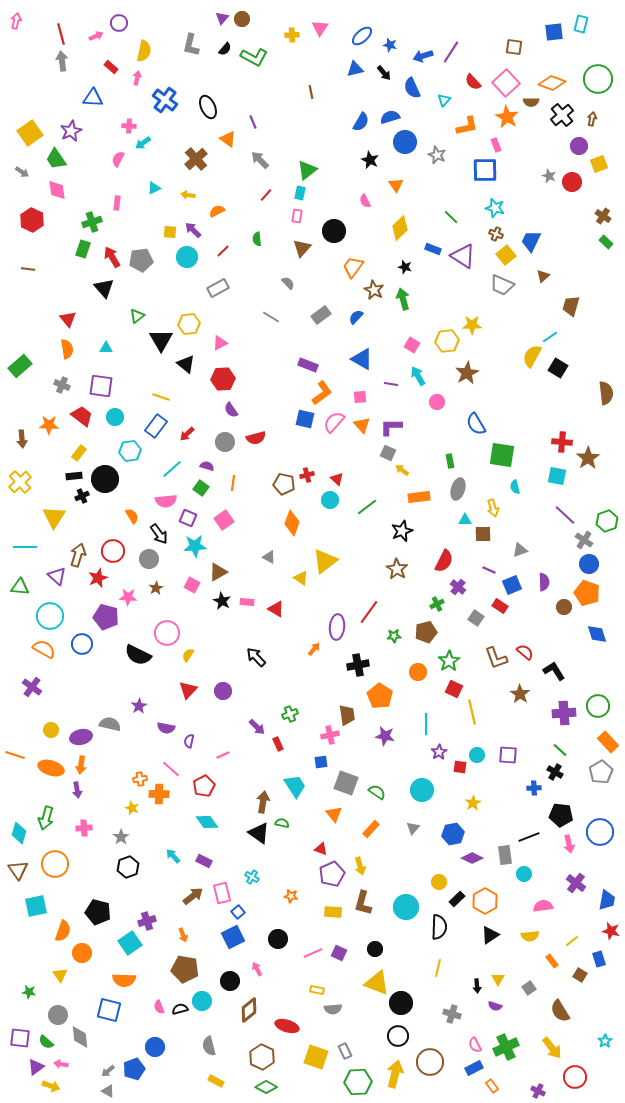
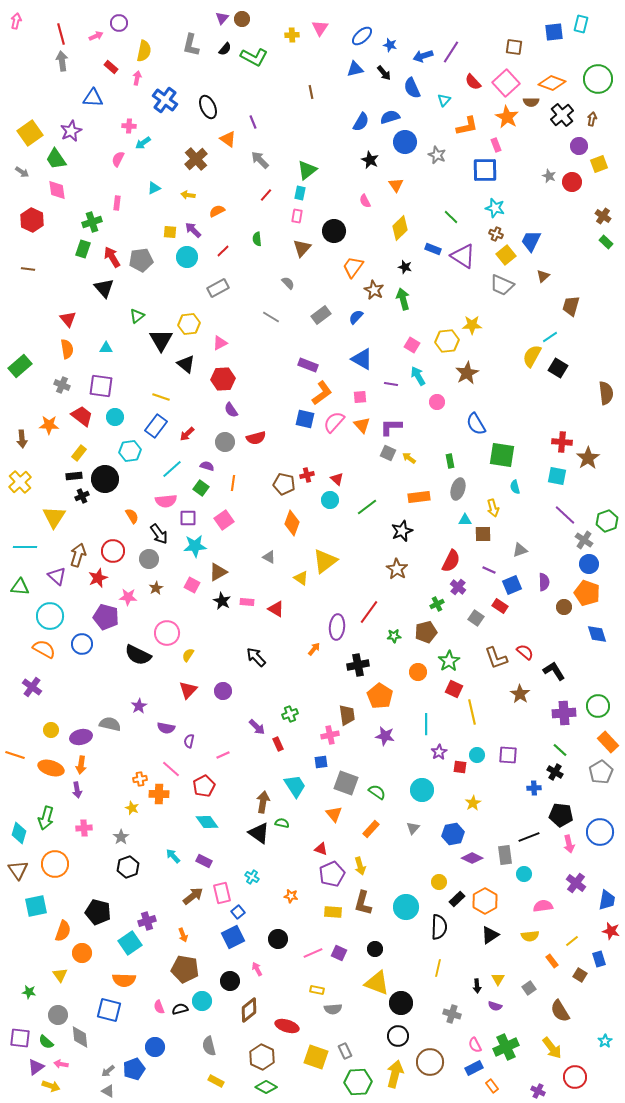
yellow arrow at (402, 470): moved 7 px right, 12 px up
purple square at (188, 518): rotated 24 degrees counterclockwise
red semicircle at (444, 561): moved 7 px right
